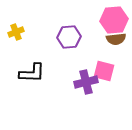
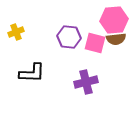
purple hexagon: rotated 10 degrees clockwise
pink square: moved 9 px left, 28 px up
